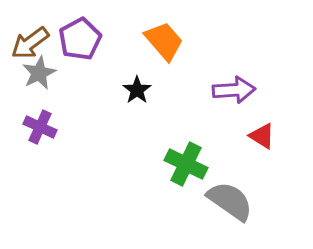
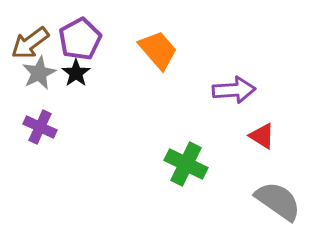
orange trapezoid: moved 6 px left, 9 px down
black star: moved 61 px left, 17 px up
gray semicircle: moved 48 px right
